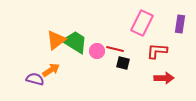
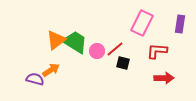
red line: rotated 54 degrees counterclockwise
